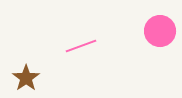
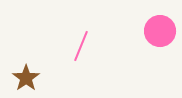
pink line: rotated 48 degrees counterclockwise
